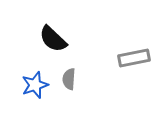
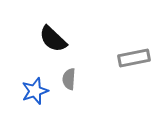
blue star: moved 6 px down
